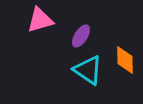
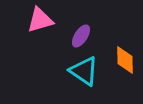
cyan triangle: moved 4 px left, 1 px down
